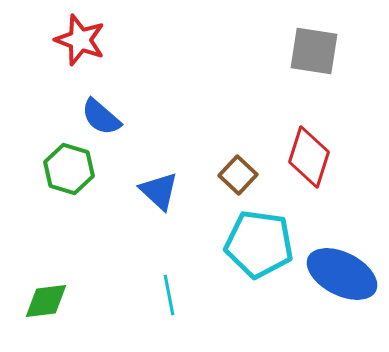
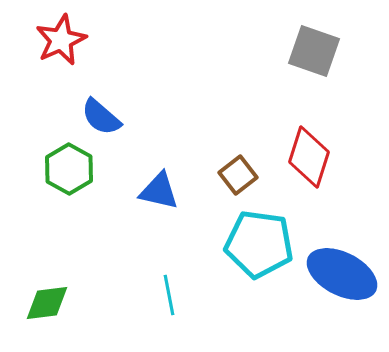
red star: moved 19 px left; rotated 27 degrees clockwise
gray square: rotated 10 degrees clockwise
green hexagon: rotated 12 degrees clockwise
brown square: rotated 9 degrees clockwise
blue triangle: rotated 30 degrees counterclockwise
green diamond: moved 1 px right, 2 px down
